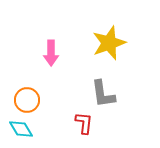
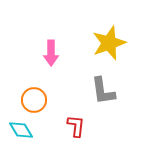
gray L-shape: moved 3 px up
orange circle: moved 7 px right
red L-shape: moved 8 px left, 3 px down
cyan diamond: moved 1 px down
